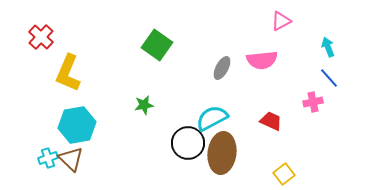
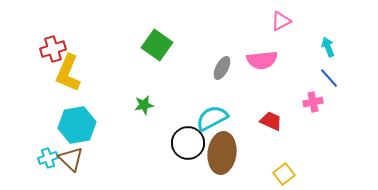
red cross: moved 12 px right, 12 px down; rotated 30 degrees clockwise
